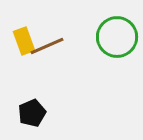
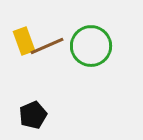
green circle: moved 26 px left, 9 px down
black pentagon: moved 1 px right, 2 px down
